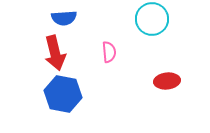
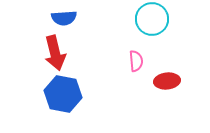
pink semicircle: moved 27 px right, 9 px down
